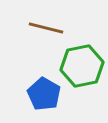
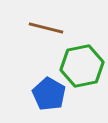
blue pentagon: moved 5 px right
